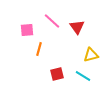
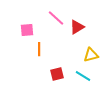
pink line: moved 4 px right, 3 px up
red triangle: rotated 35 degrees clockwise
orange line: rotated 16 degrees counterclockwise
